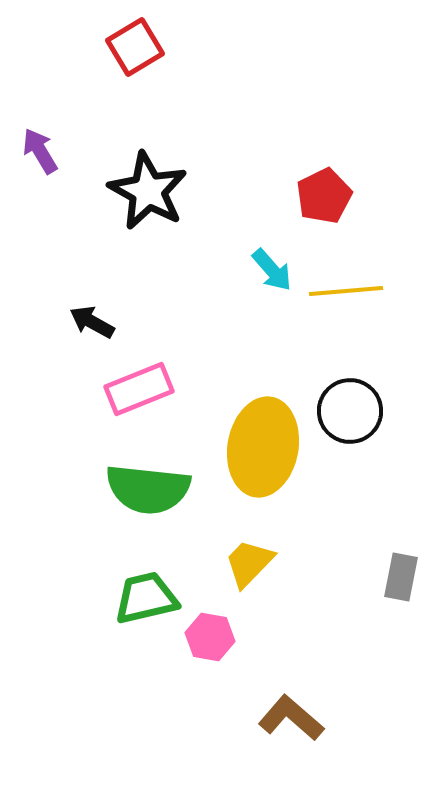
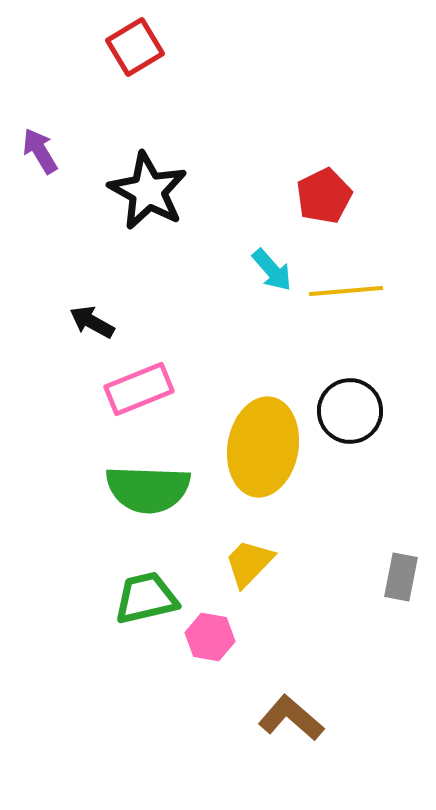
green semicircle: rotated 4 degrees counterclockwise
